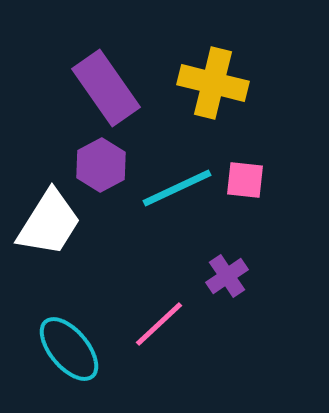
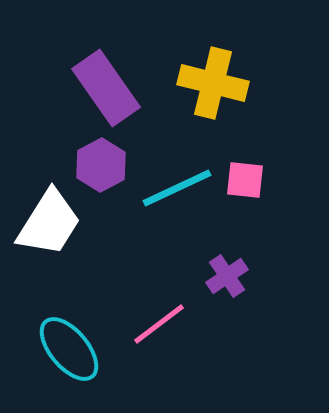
pink line: rotated 6 degrees clockwise
